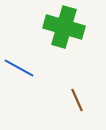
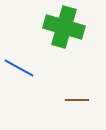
brown line: rotated 65 degrees counterclockwise
